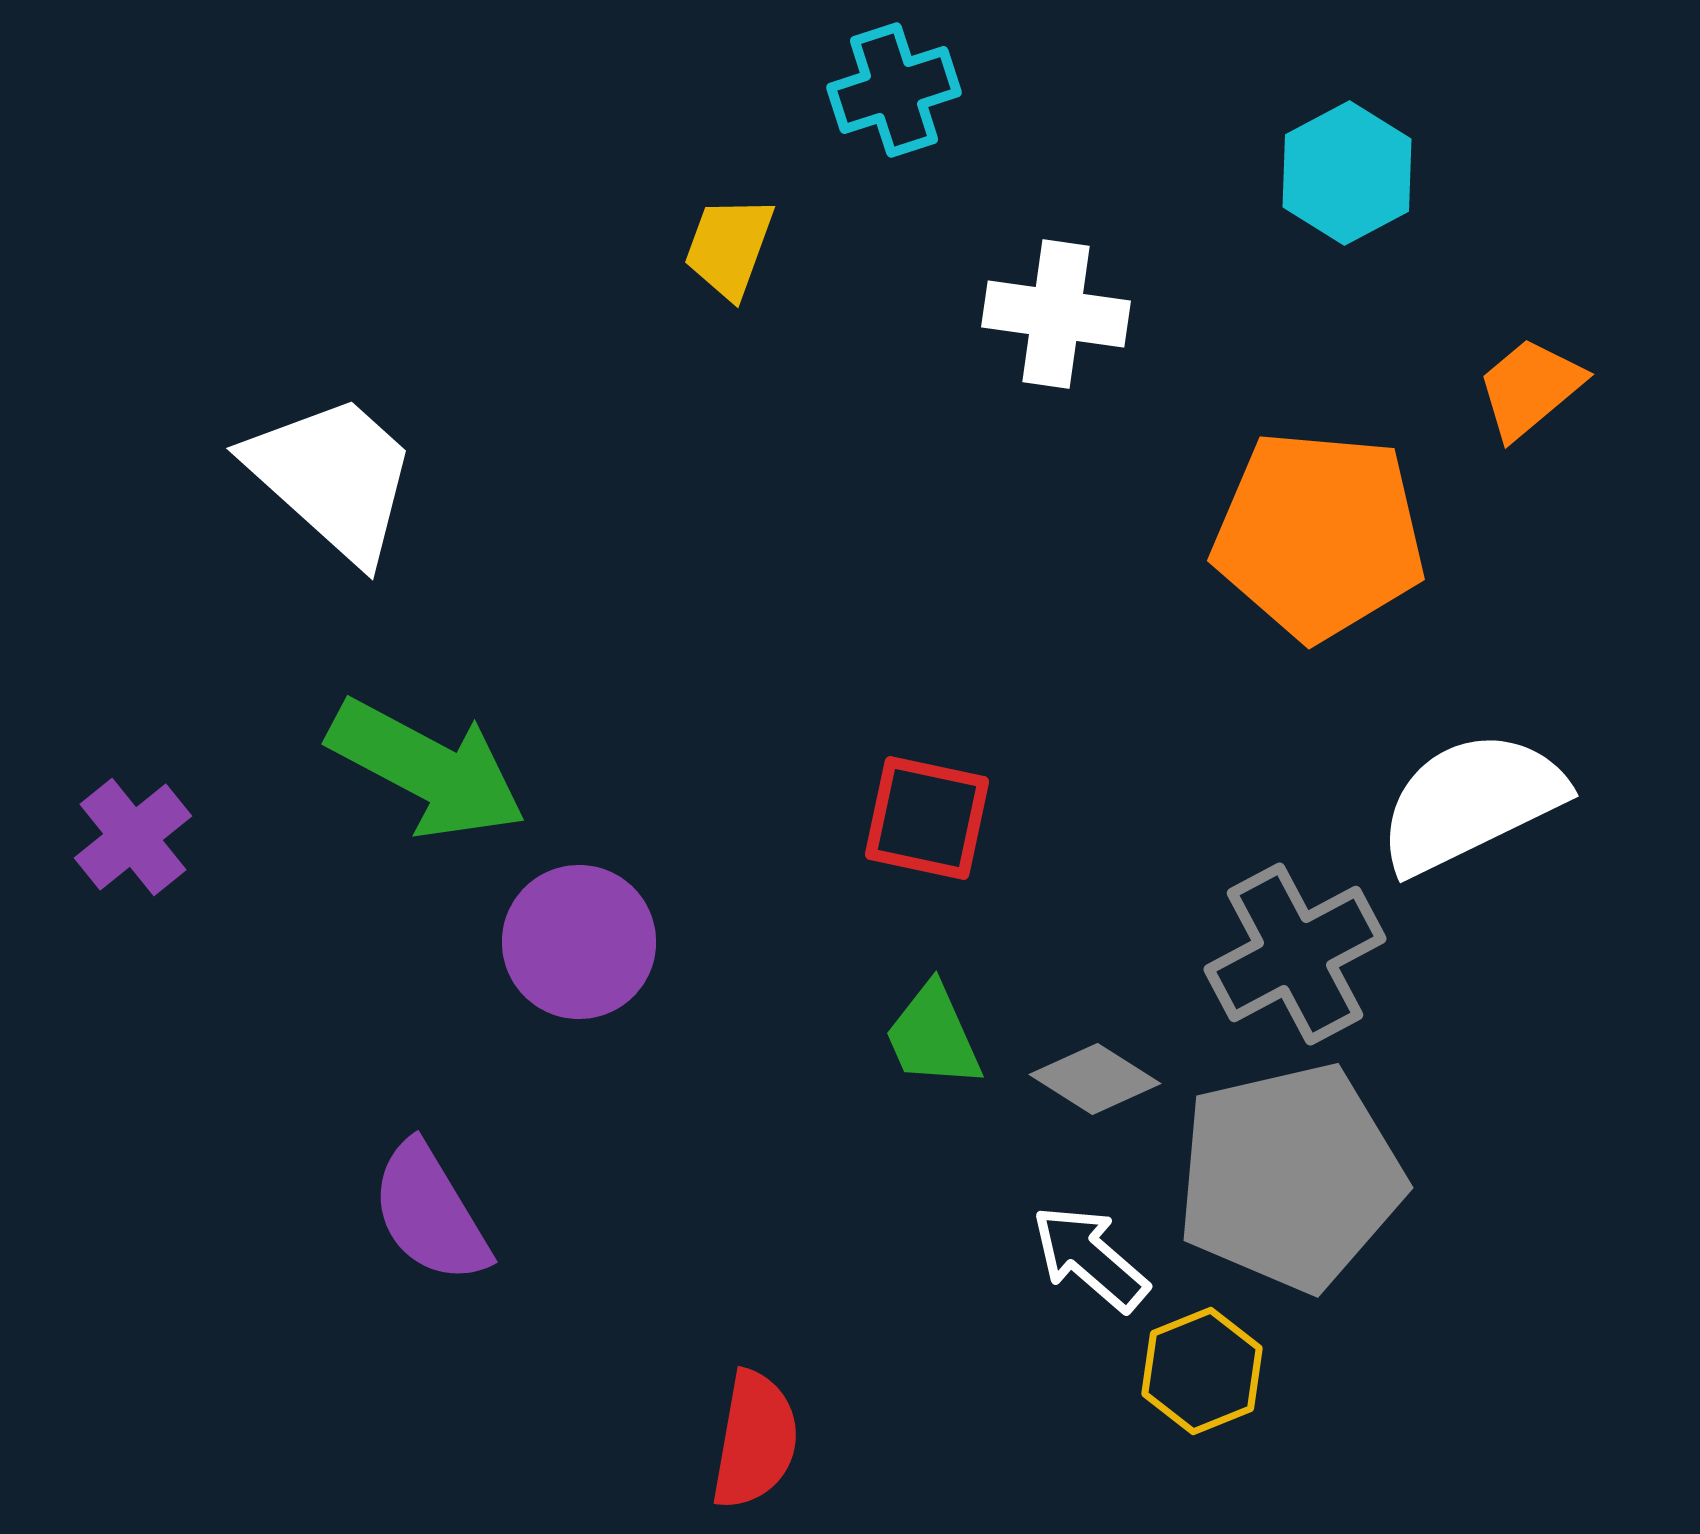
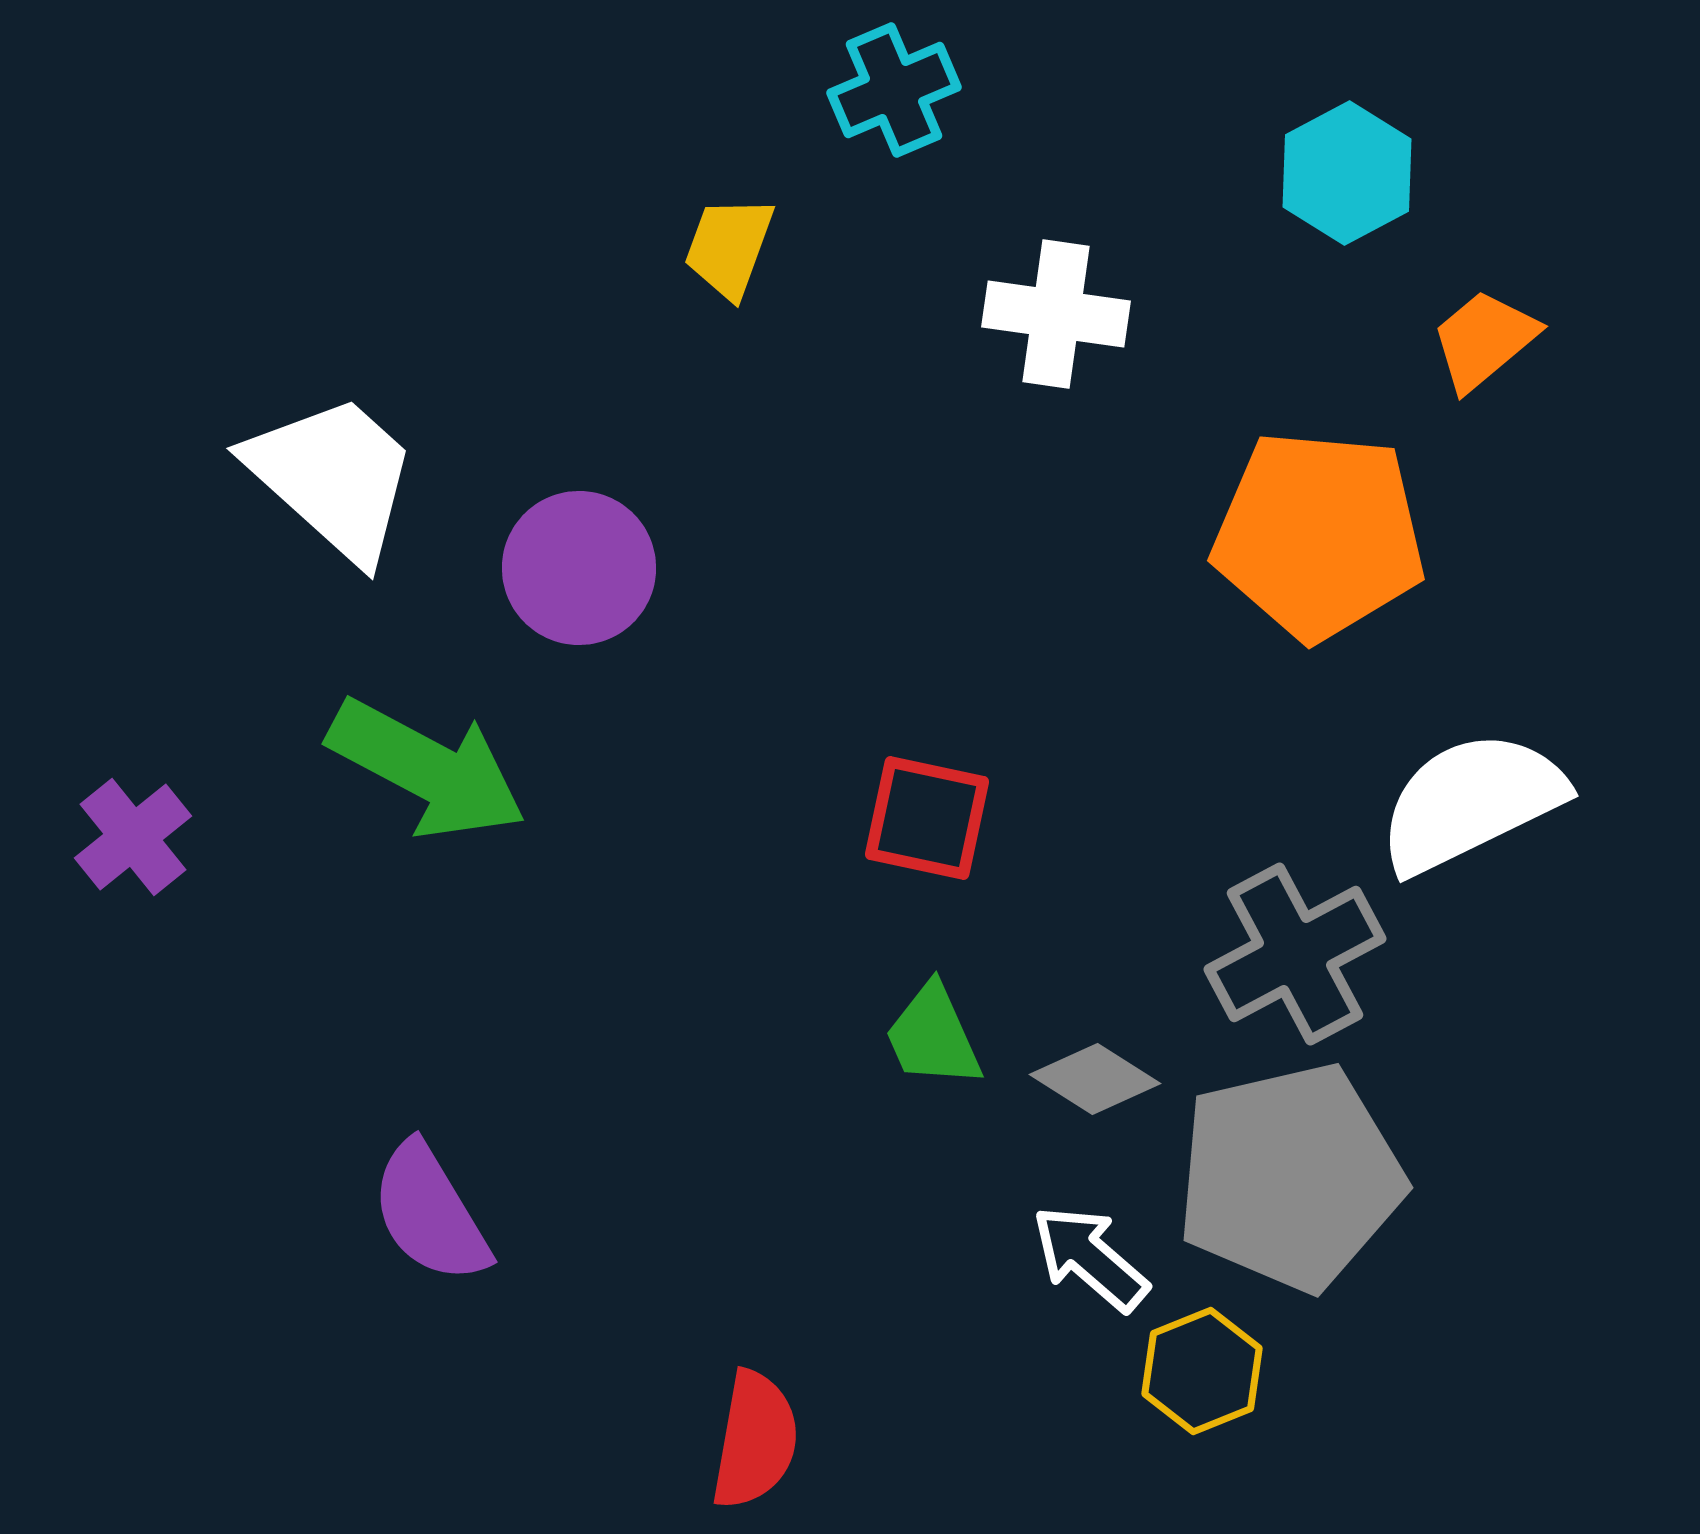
cyan cross: rotated 5 degrees counterclockwise
orange trapezoid: moved 46 px left, 48 px up
purple circle: moved 374 px up
